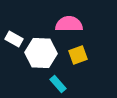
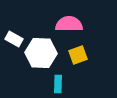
cyan rectangle: rotated 42 degrees clockwise
